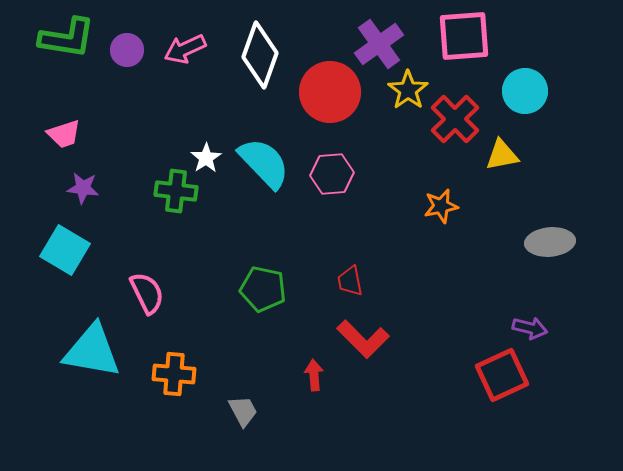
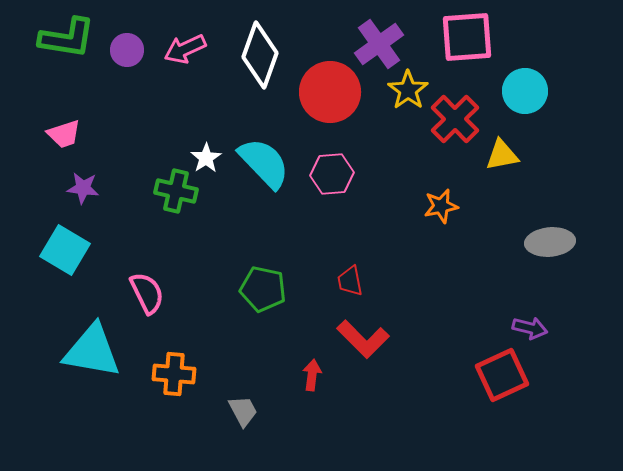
pink square: moved 3 px right, 1 px down
green cross: rotated 6 degrees clockwise
red arrow: moved 2 px left; rotated 12 degrees clockwise
